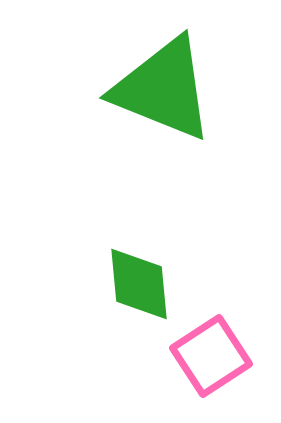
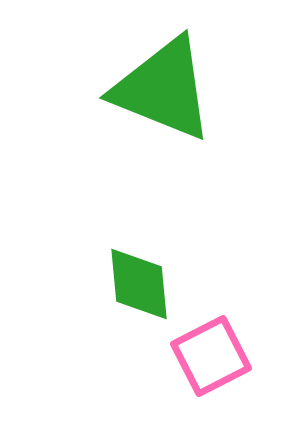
pink square: rotated 6 degrees clockwise
